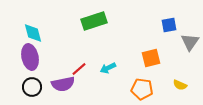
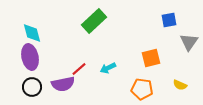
green rectangle: rotated 25 degrees counterclockwise
blue square: moved 5 px up
cyan diamond: moved 1 px left
gray triangle: moved 1 px left
